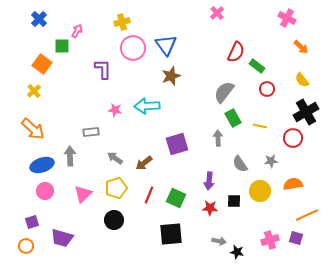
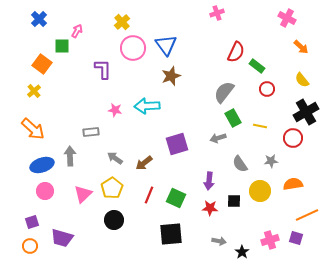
pink cross at (217, 13): rotated 24 degrees clockwise
yellow cross at (122, 22): rotated 28 degrees counterclockwise
gray arrow at (218, 138): rotated 105 degrees counterclockwise
yellow pentagon at (116, 188): moved 4 px left; rotated 15 degrees counterclockwise
orange circle at (26, 246): moved 4 px right
black star at (237, 252): moved 5 px right; rotated 24 degrees clockwise
